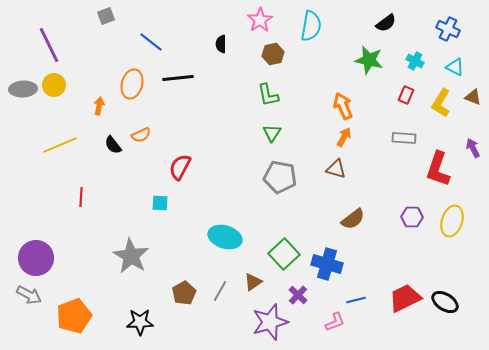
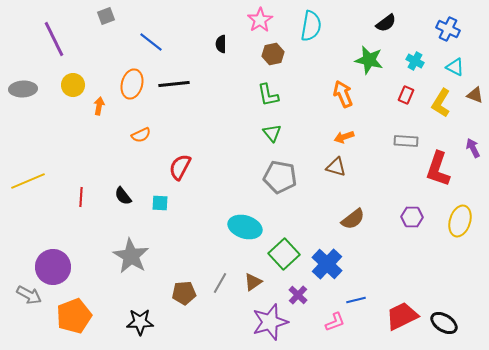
purple line at (49, 45): moved 5 px right, 6 px up
black line at (178, 78): moved 4 px left, 6 px down
yellow circle at (54, 85): moved 19 px right
brown triangle at (473, 97): moved 2 px right, 2 px up
orange arrow at (343, 106): moved 12 px up
green triangle at (272, 133): rotated 12 degrees counterclockwise
orange arrow at (344, 137): rotated 138 degrees counterclockwise
gray rectangle at (404, 138): moved 2 px right, 3 px down
yellow line at (60, 145): moved 32 px left, 36 px down
black semicircle at (113, 145): moved 10 px right, 51 px down
brown triangle at (336, 169): moved 2 px up
yellow ellipse at (452, 221): moved 8 px right
cyan ellipse at (225, 237): moved 20 px right, 10 px up
purple circle at (36, 258): moved 17 px right, 9 px down
blue cross at (327, 264): rotated 28 degrees clockwise
gray line at (220, 291): moved 8 px up
brown pentagon at (184, 293): rotated 25 degrees clockwise
red trapezoid at (405, 298): moved 3 px left, 18 px down
black ellipse at (445, 302): moved 1 px left, 21 px down
